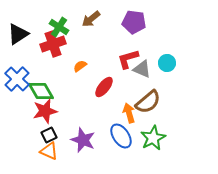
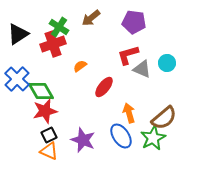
brown arrow: moved 1 px up
red L-shape: moved 4 px up
brown semicircle: moved 16 px right, 16 px down
